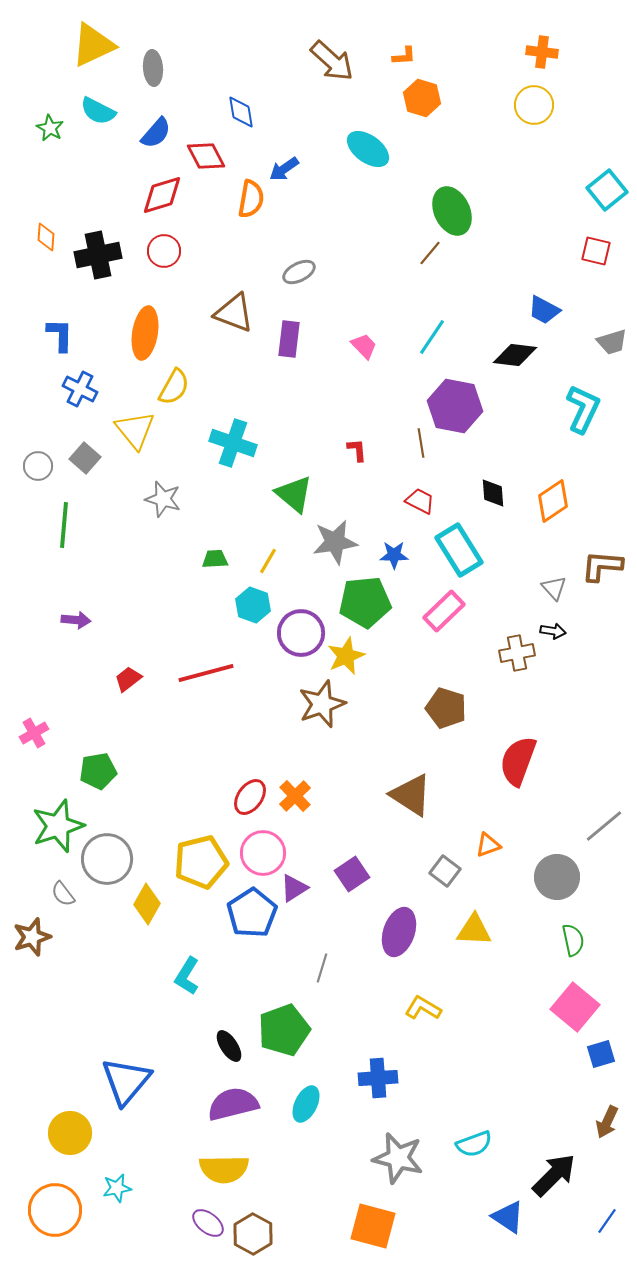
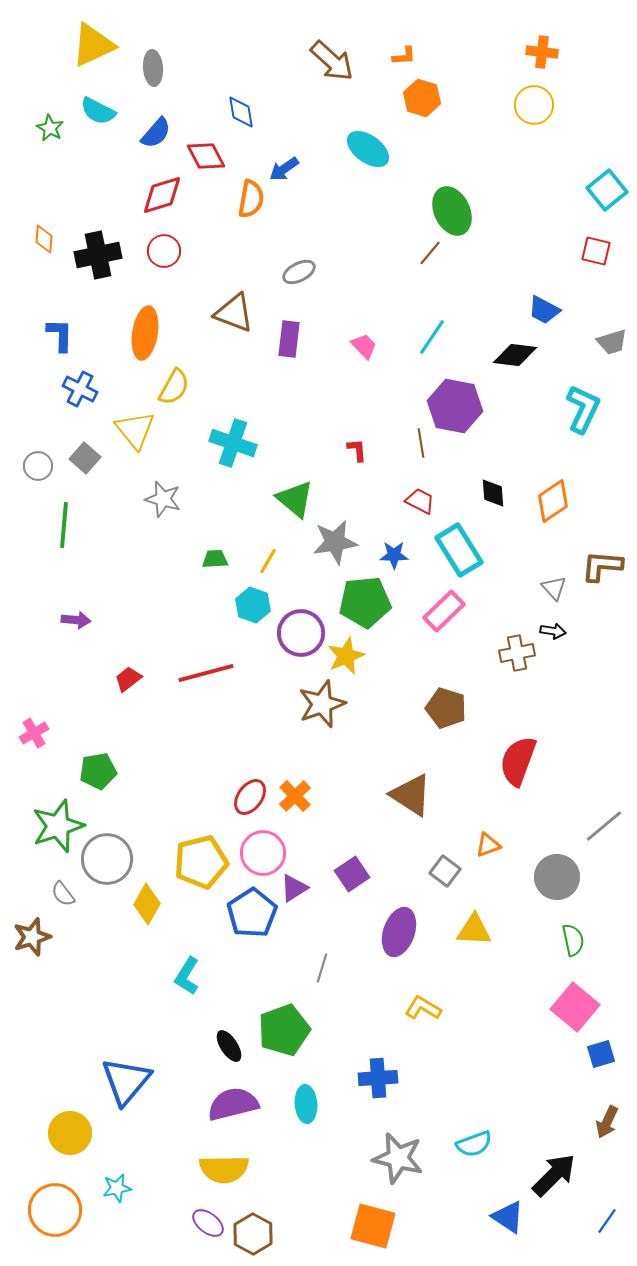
orange diamond at (46, 237): moved 2 px left, 2 px down
green triangle at (294, 494): moved 1 px right, 5 px down
cyan ellipse at (306, 1104): rotated 30 degrees counterclockwise
